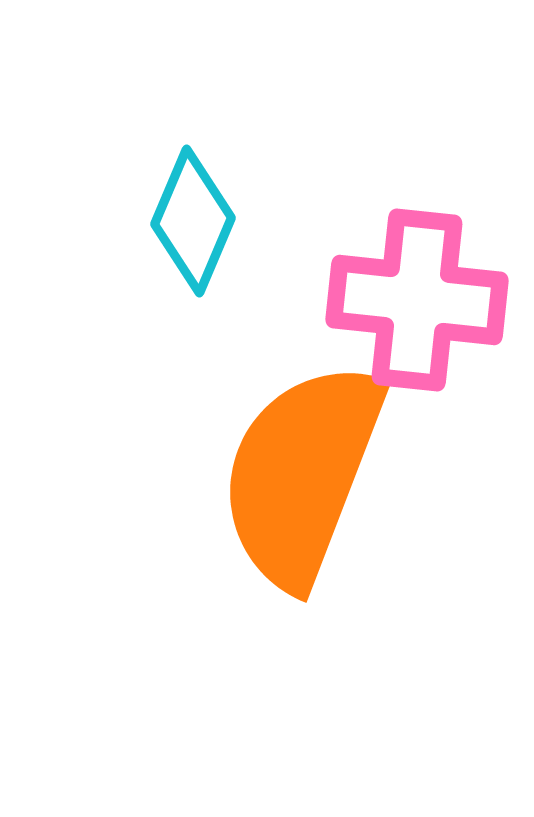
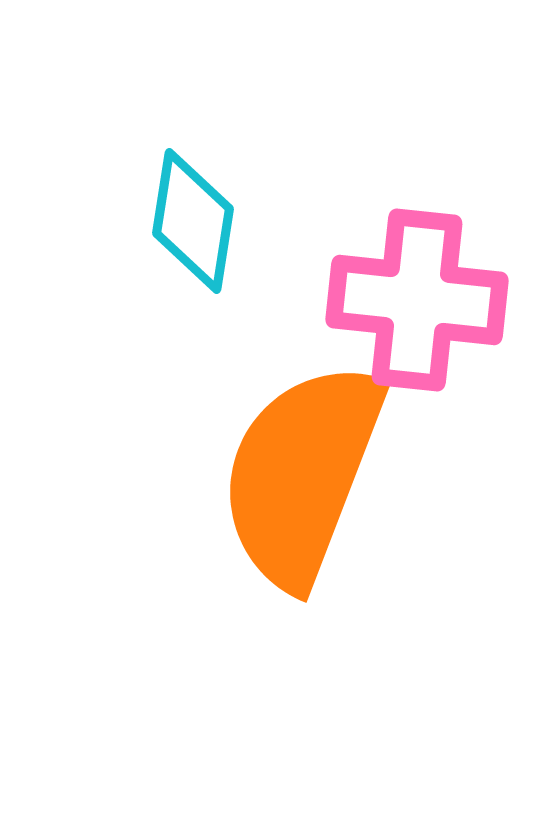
cyan diamond: rotated 14 degrees counterclockwise
